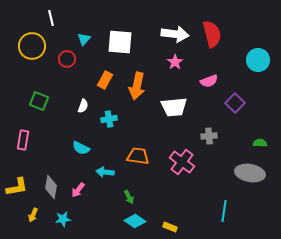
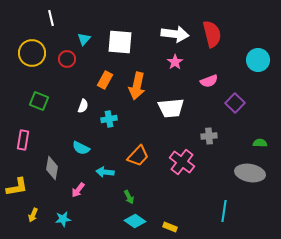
yellow circle: moved 7 px down
white trapezoid: moved 3 px left, 1 px down
orange trapezoid: rotated 125 degrees clockwise
gray diamond: moved 1 px right, 19 px up
